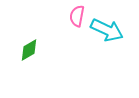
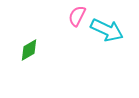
pink semicircle: rotated 15 degrees clockwise
